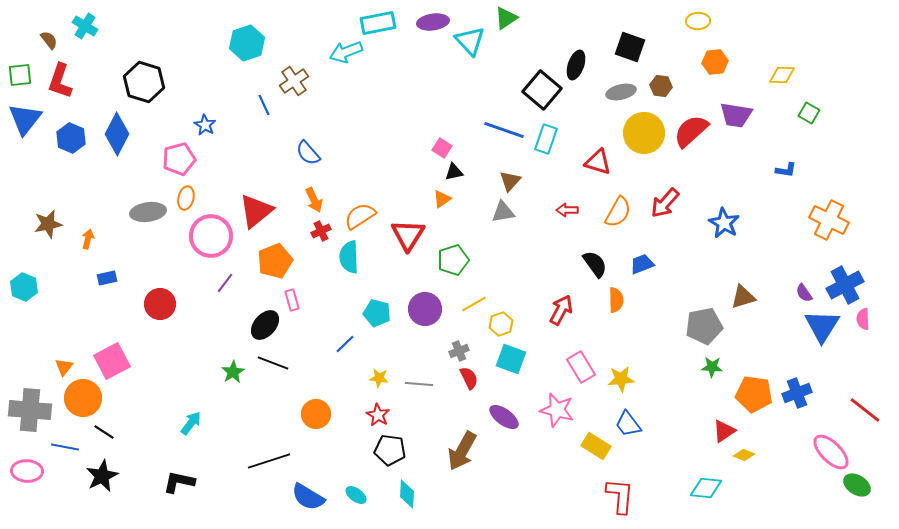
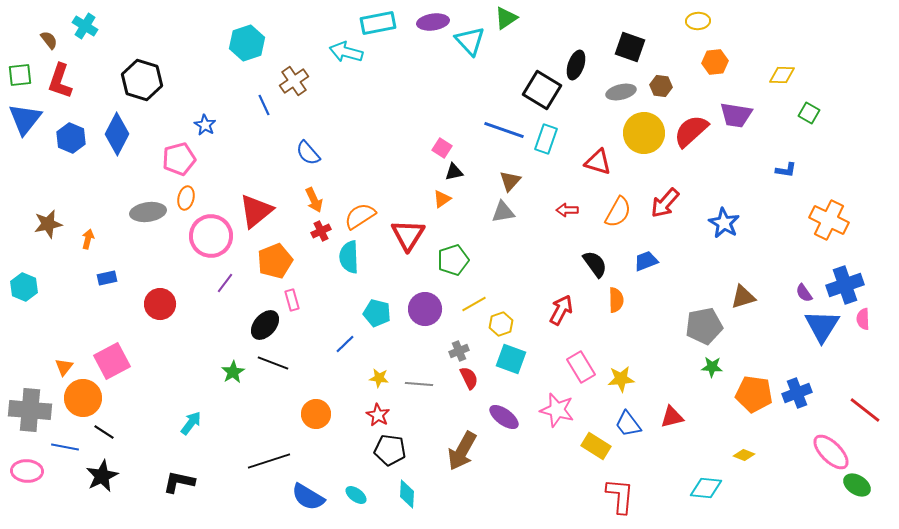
cyan arrow at (346, 52): rotated 36 degrees clockwise
black hexagon at (144, 82): moved 2 px left, 2 px up
black square at (542, 90): rotated 9 degrees counterclockwise
blue trapezoid at (642, 264): moved 4 px right, 3 px up
blue cross at (845, 285): rotated 9 degrees clockwise
red triangle at (724, 431): moved 52 px left, 14 px up; rotated 20 degrees clockwise
